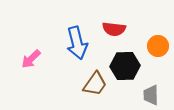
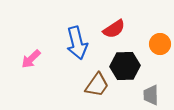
red semicircle: rotated 40 degrees counterclockwise
orange circle: moved 2 px right, 2 px up
brown trapezoid: moved 2 px right, 1 px down
